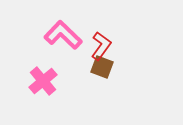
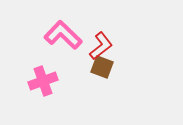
red L-shape: rotated 16 degrees clockwise
pink cross: rotated 20 degrees clockwise
